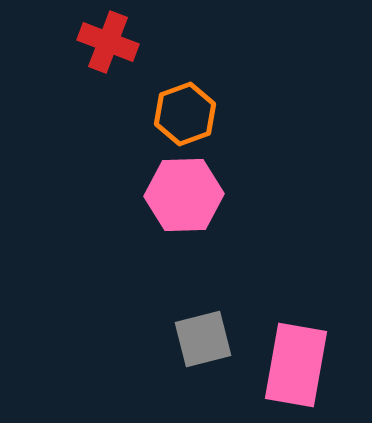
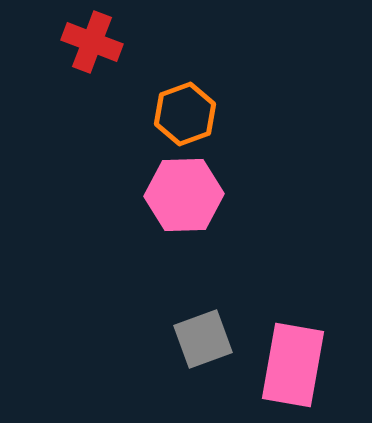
red cross: moved 16 px left
gray square: rotated 6 degrees counterclockwise
pink rectangle: moved 3 px left
